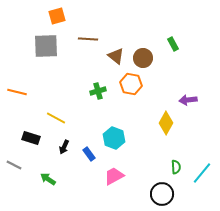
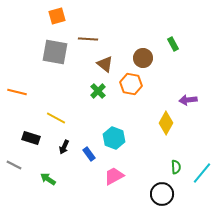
gray square: moved 9 px right, 6 px down; rotated 12 degrees clockwise
brown triangle: moved 11 px left, 8 px down
green cross: rotated 28 degrees counterclockwise
